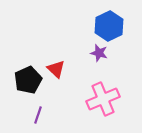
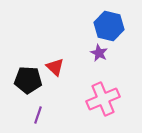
blue hexagon: rotated 20 degrees counterclockwise
purple star: rotated 12 degrees clockwise
red triangle: moved 1 px left, 2 px up
black pentagon: rotated 28 degrees clockwise
